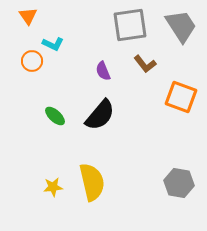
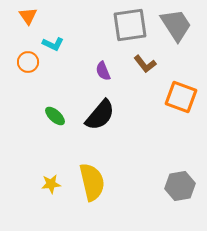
gray trapezoid: moved 5 px left, 1 px up
orange circle: moved 4 px left, 1 px down
gray hexagon: moved 1 px right, 3 px down; rotated 20 degrees counterclockwise
yellow star: moved 2 px left, 3 px up
